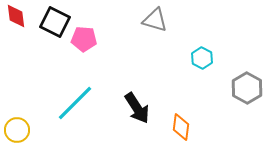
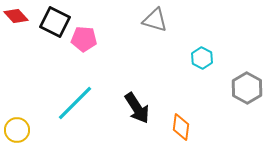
red diamond: rotated 35 degrees counterclockwise
